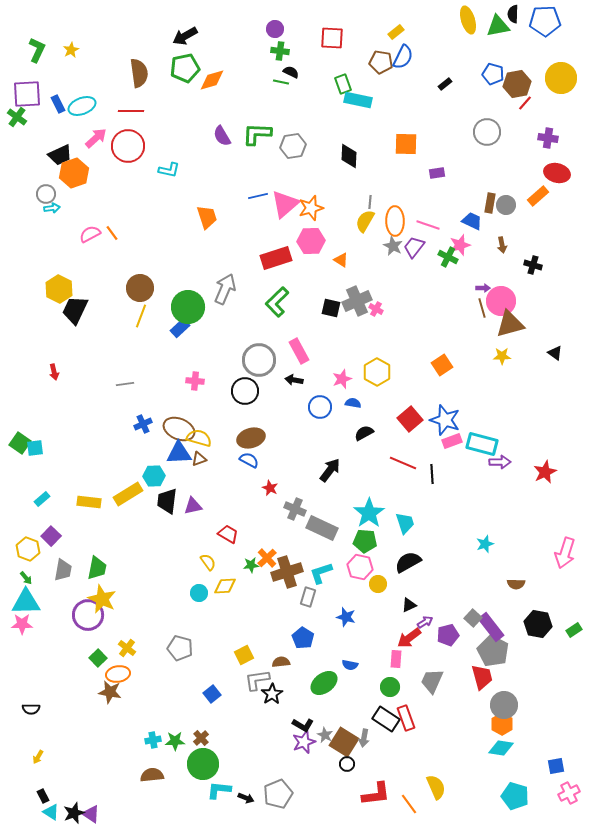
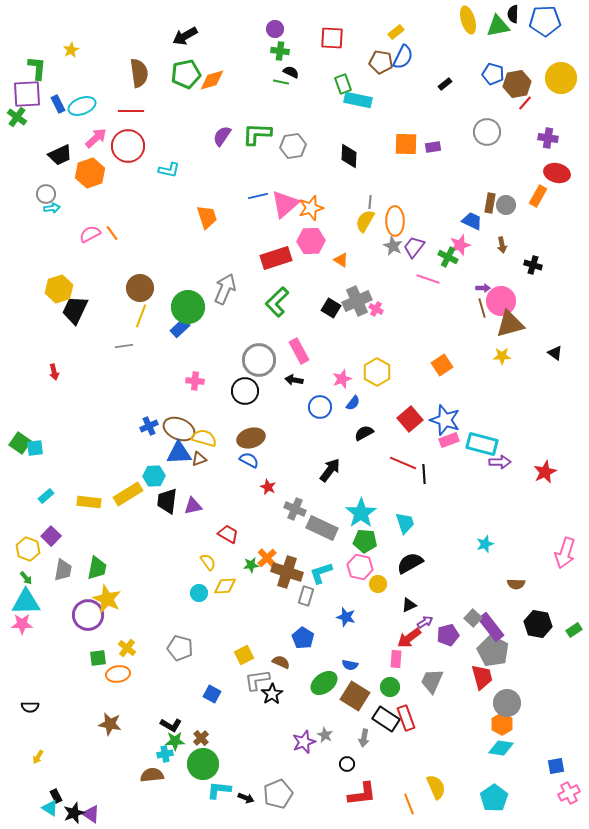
green L-shape at (37, 50): moved 18 px down; rotated 20 degrees counterclockwise
green pentagon at (185, 68): moved 1 px right, 6 px down
purple semicircle at (222, 136): rotated 65 degrees clockwise
orange hexagon at (74, 173): moved 16 px right
purple rectangle at (437, 173): moved 4 px left, 26 px up
orange rectangle at (538, 196): rotated 20 degrees counterclockwise
pink line at (428, 225): moved 54 px down
yellow hexagon at (59, 289): rotated 16 degrees clockwise
black square at (331, 308): rotated 18 degrees clockwise
gray line at (125, 384): moved 1 px left, 38 px up
blue semicircle at (353, 403): rotated 119 degrees clockwise
blue cross at (143, 424): moved 6 px right, 2 px down
yellow semicircle at (199, 438): moved 5 px right
pink rectangle at (452, 441): moved 3 px left, 1 px up
black line at (432, 474): moved 8 px left
red star at (270, 488): moved 2 px left, 1 px up
cyan rectangle at (42, 499): moved 4 px right, 3 px up
cyan star at (369, 513): moved 8 px left
black semicircle at (408, 562): moved 2 px right, 1 px down
brown cross at (287, 572): rotated 36 degrees clockwise
gray rectangle at (308, 597): moved 2 px left, 1 px up
yellow star at (102, 599): moved 5 px right
green square at (98, 658): rotated 36 degrees clockwise
brown semicircle at (281, 662): rotated 30 degrees clockwise
brown star at (110, 692): moved 32 px down
blue square at (212, 694): rotated 24 degrees counterclockwise
gray circle at (504, 705): moved 3 px right, 2 px up
black semicircle at (31, 709): moved 1 px left, 2 px up
black L-shape at (303, 725): moved 132 px left
cyan cross at (153, 740): moved 12 px right, 14 px down
brown square at (344, 742): moved 11 px right, 46 px up
red L-shape at (376, 794): moved 14 px left
black rectangle at (43, 796): moved 13 px right
cyan pentagon at (515, 796): moved 21 px left, 2 px down; rotated 20 degrees clockwise
orange line at (409, 804): rotated 15 degrees clockwise
cyan triangle at (51, 812): moved 1 px left, 4 px up
